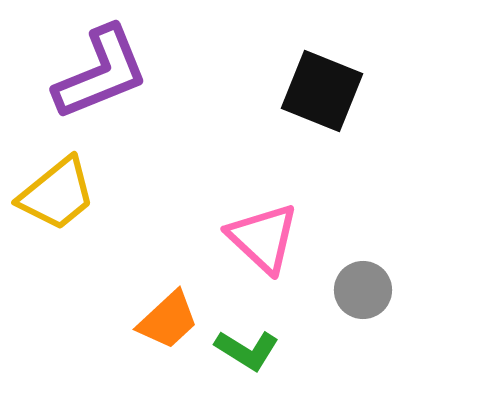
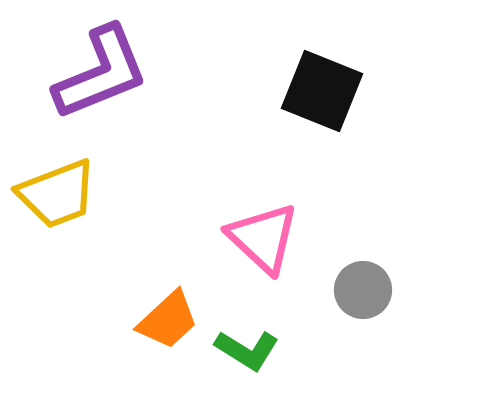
yellow trapezoid: rotated 18 degrees clockwise
